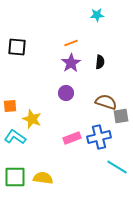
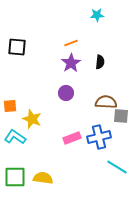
brown semicircle: rotated 15 degrees counterclockwise
gray square: rotated 14 degrees clockwise
